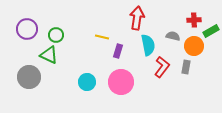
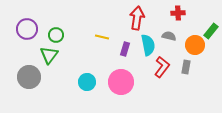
red cross: moved 16 px left, 7 px up
green rectangle: rotated 21 degrees counterclockwise
gray semicircle: moved 4 px left
orange circle: moved 1 px right, 1 px up
purple rectangle: moved 7 px right, 2 px up
green triangle: rotated 42 degrees clockwise
